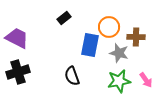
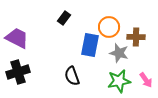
black rectangle: rotated 16 degrees counterclockwise
